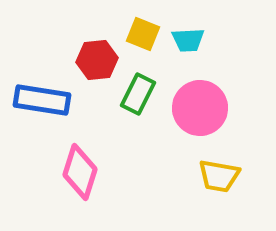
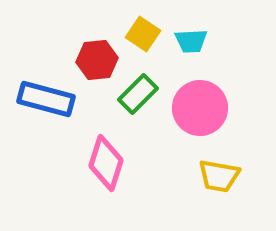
yellow square: rotated 12 degrees clockwise
cyan trapezoid: moved 3 px right, 1 px down
green rectangle: rotated 18 degrees clockwise
blue rectangle: moved 4 px right, 1 px up; rotated 6 degrees clockwise
pink diamond: moved 26 px right, 9 px up
